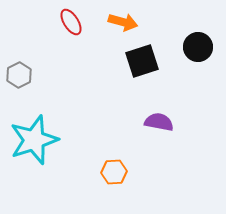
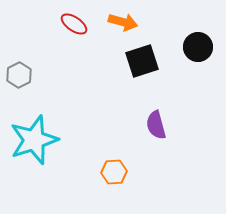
red ellipse: moved 3 px right, 2 px down; rotated 24 degrees counterclockwise
purple semicircle: moved 3 px left, 3 px down; rotated 116 degrees counterclockwise
